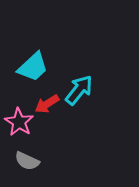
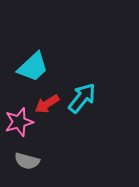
cyan arrow: moved 3 px right, 8 px down
pink star: rotated 24 degrees clockwise
gray semicircle: rotated 10 degrees counterclockwise
